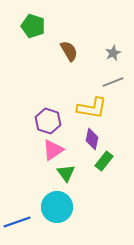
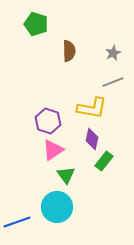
green pentagon: moved 3 px right, 2 px up
brown semicircle: rotated 30 degrees clockwise
green triangle: moved 2 px down
